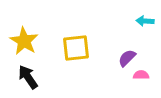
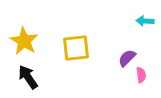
pink semicircle: rotated 84 degrees clockwise
